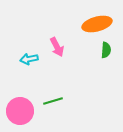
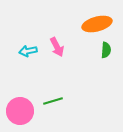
cyan arrow: moved 1 px left, 8 px up
